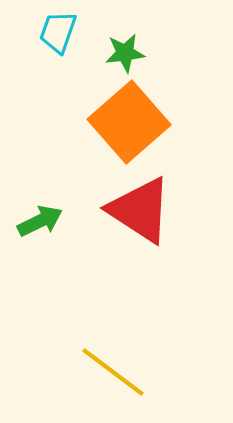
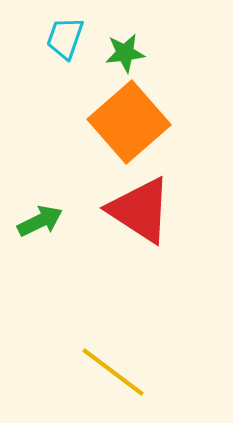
cyan trapezoid: moved 7 px right, 6 px down
